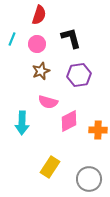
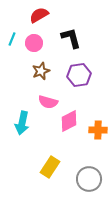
red semicircle: rotated 138 degrees counterclockwise
pink circle: moved 3 px left, 1 px up
cyan arrow: rotated 10 degrees clockwise
